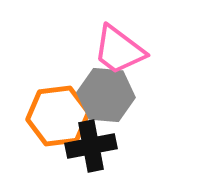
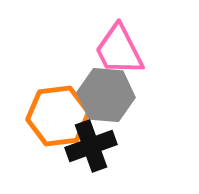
pink trapezoid: rotated 26 degrees clockwise
black cross: rotated 9 degrees counterclockwise
